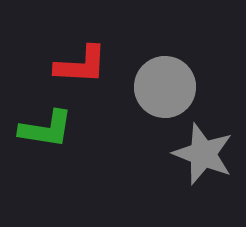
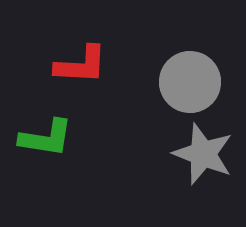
gray circle: moved 25 px right, 5 px up
green L-shape: moved 9 px down
